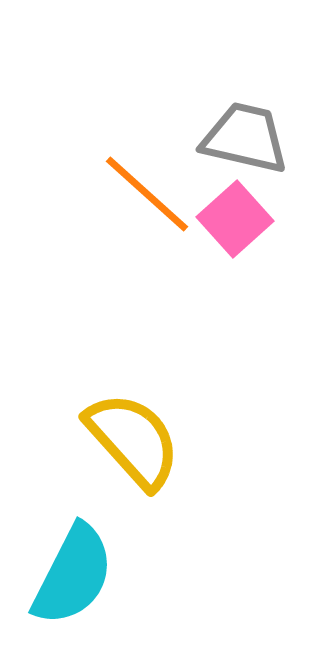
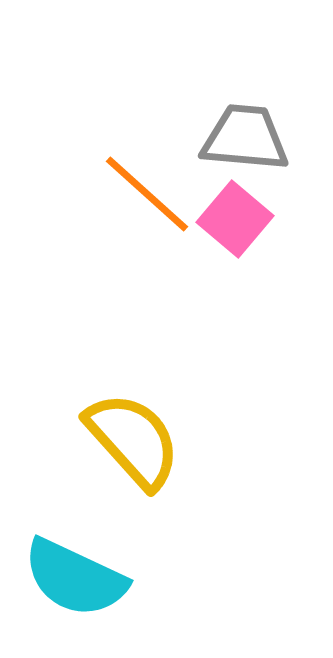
gray trapezoid: rotated 8 degrees counterclockwise
pink square: rotated 8 degrees counterclockwise
cyan semicircle: moved 2 px right, 3 px down; rotated 88 degrees clockwise
